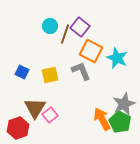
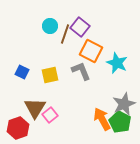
cyan star: moved 5 px down
